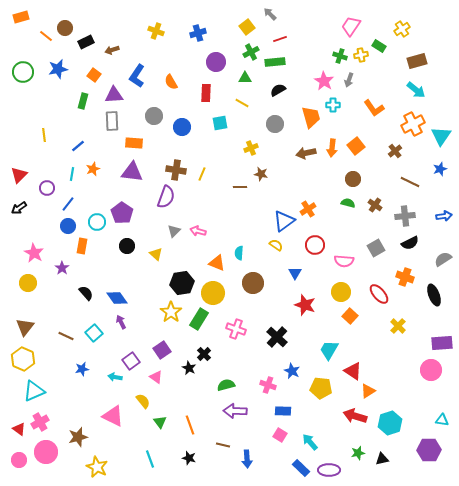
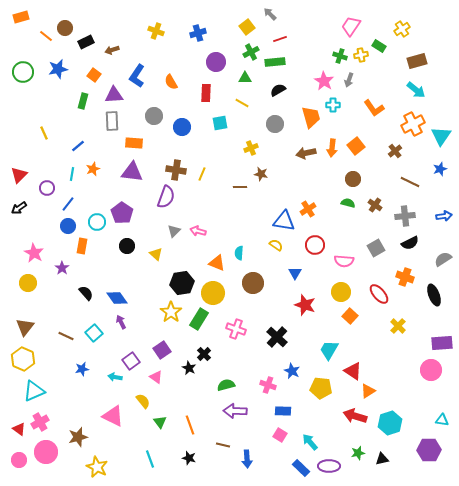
yellow line at (44, 135): moved 2 px up; rotated 16 degrees counterclockwise
blue triangle at (284, 221): rotated 45 degrees clockwise
purple ellipse at (329, 470): moved 4 px up
